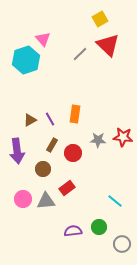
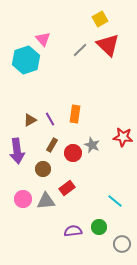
gray line: moved 4 px up
gray star: moved 6 px left, 5 px down; rotated 21 degrees clockwise
